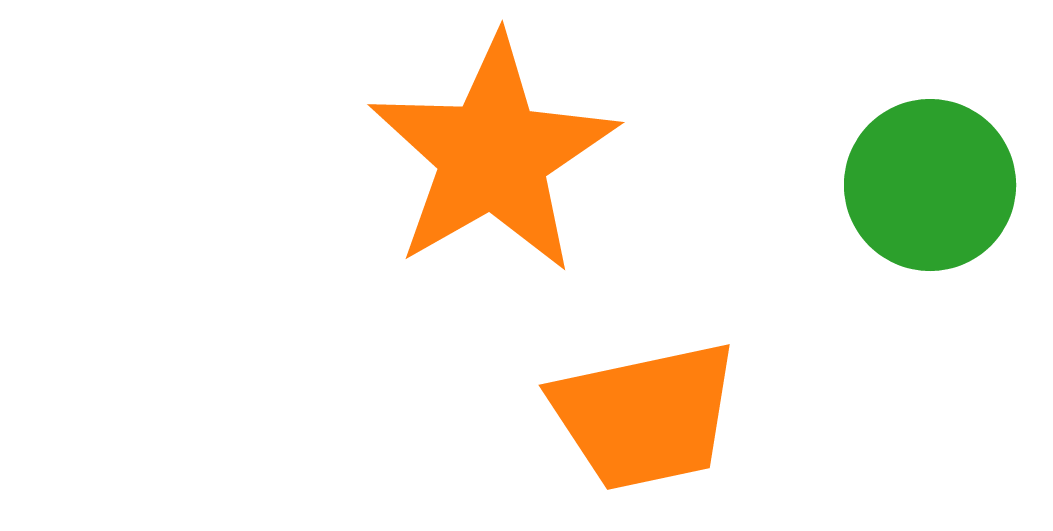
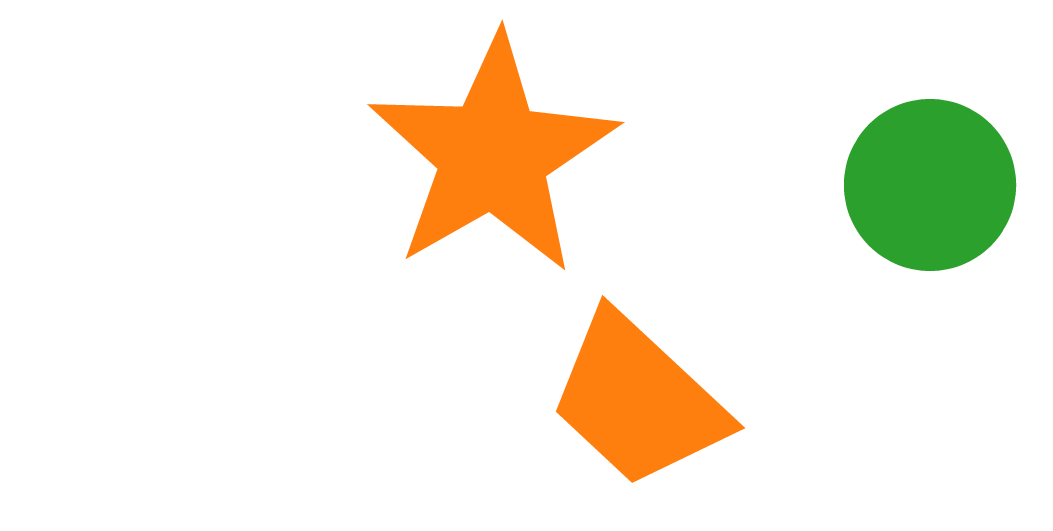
orange trapezoid: moved 7 px left, 16 px up; rotated 55 degrees clockwise
